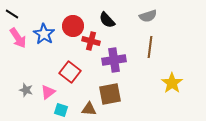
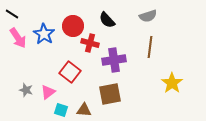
red cross: moved 1 px left, 2 px down
brown triangle: moved 5 px left, 1 px down
